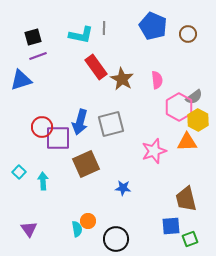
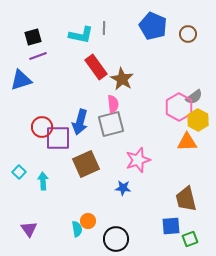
pink semicircle: moved 44 px left, 24 px down
pink star: moved 16 px left, 9 px down
